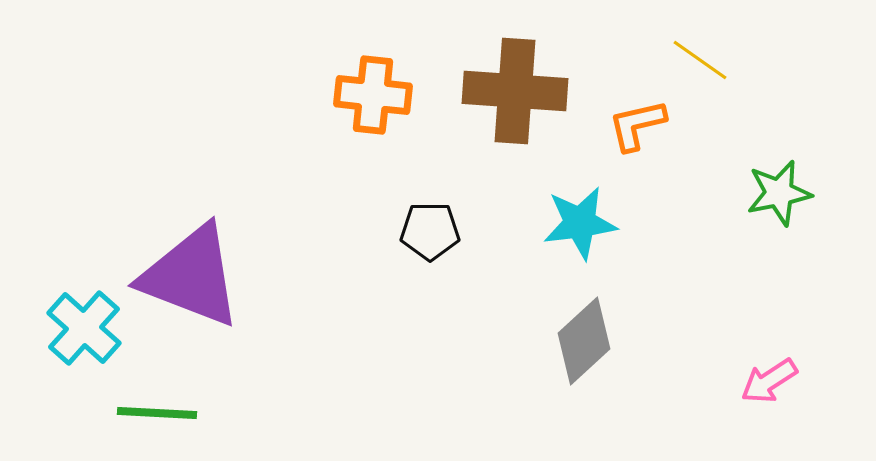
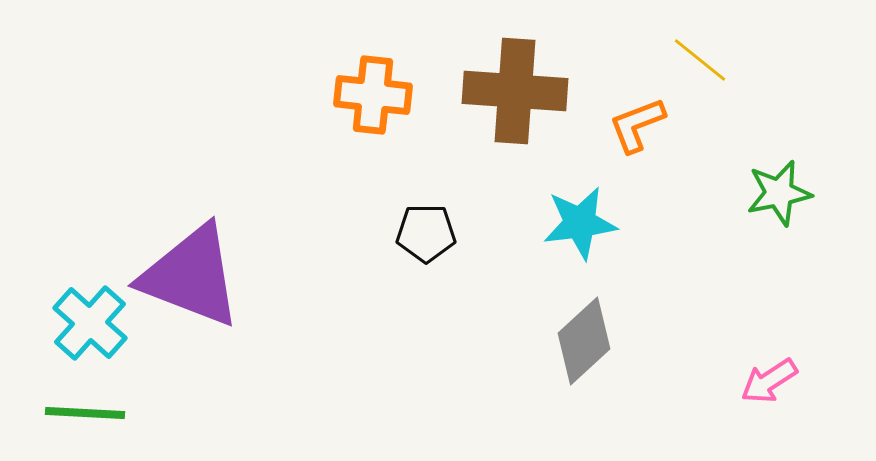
yellow line: rotated 4 degrees clockwise
orange L-shape: rotated 8 degrees counterclockwise
black pentagon: moved 4 px left, 2 px down
cyan cross: moved 6 px right, 5 px up
green line: moved 72 px left
